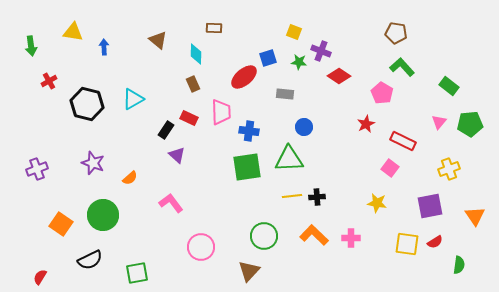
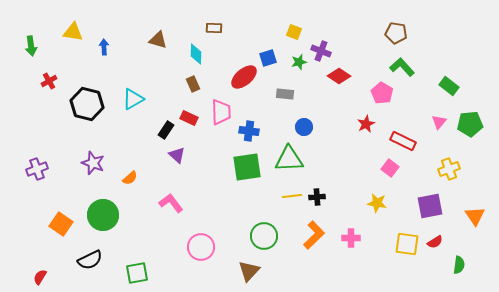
brown triangle at (158, 40): rotated 24 degrees counterclockwise
green star at (299, 62): rotated 21 degrees counterclockwise
orange L-shape at (314, 235): rotated 92 degrees clockwise
